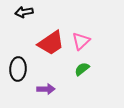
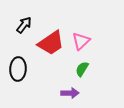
black arrow: moved 13 px down; rotated 138 degrees clockwise
green semicircle: rotated 21 degrees counterclockwise
purple arrow: moved 24 px right, 4 px down
